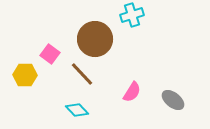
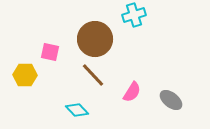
cyan cross: moved 2 px right
pink square: moved 2 px up; rotated 24 degrees counterclockwise
brown line: moved 11 px right, 1 px down
gray ellipse: moved 2 px left
